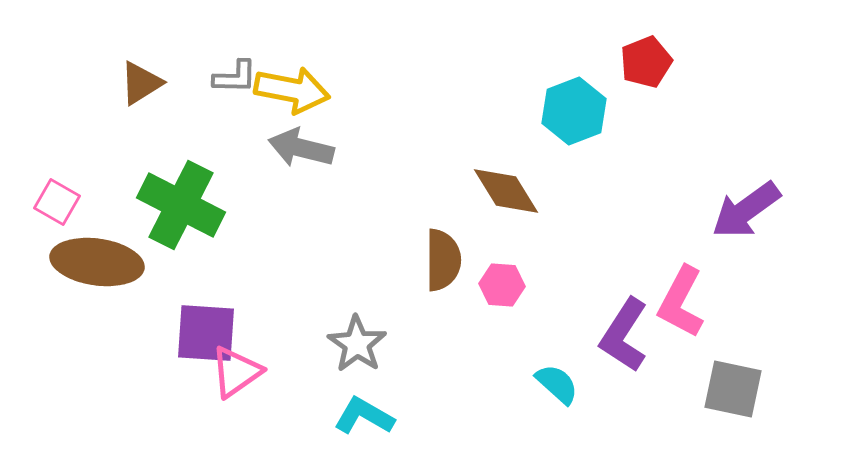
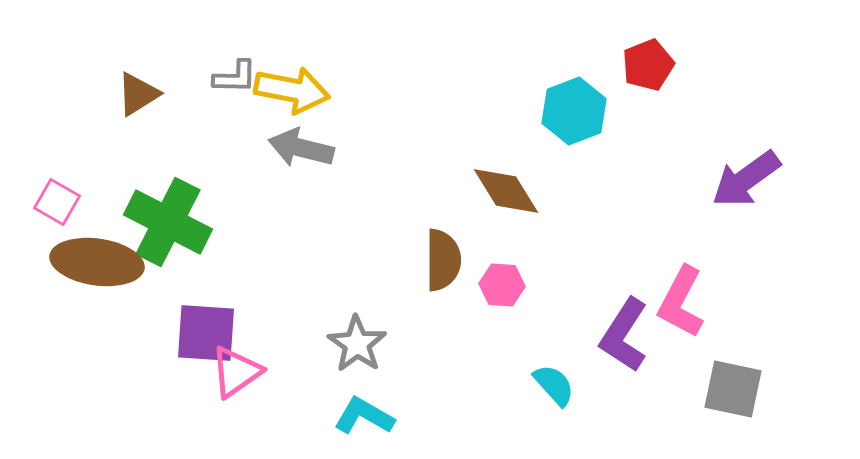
red pentagon: moved 2 px right, 3 px down
brown triangle: moved 3 px left, 11 px down
green cross: moved 13 px left, 17 px down
purple arrow: moved 31 px up
cyan semicircle: moved 3 px left, 1 px down; rotated 6 degrees clockwise
